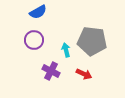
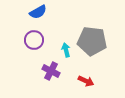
red arrow: moved 2 px right, 7 px down
